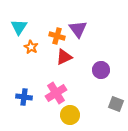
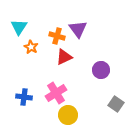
gray square: rotated 14 degrees clockwise
yellow circle: moved 2 px left
